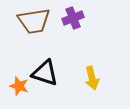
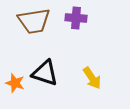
purple cross: moved 3 px right; rotated 25 degrees clockwise
yellow arrow: rotated 20 degrees counterclockwise
orange star: moved 4 px left, 3 px up
